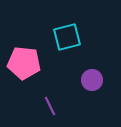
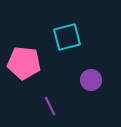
purple circle: moved 1 px left
